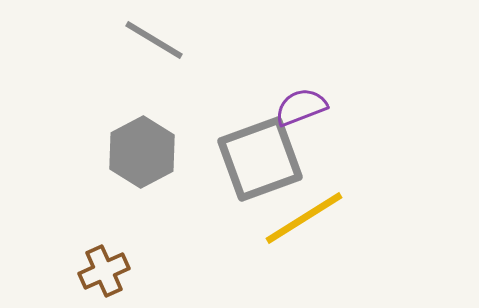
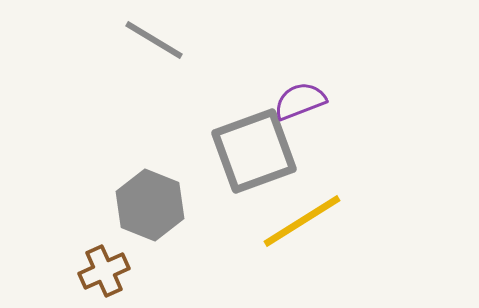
purple semicircle: moved 1 px left, 6 px up
gray hexagon: moved 8 px right, 53 px down; rotated 10 degrees counterclockwise
gray square: moved 6 px left, 8 px up
yellow line: moved 2 px left, 3 px down
